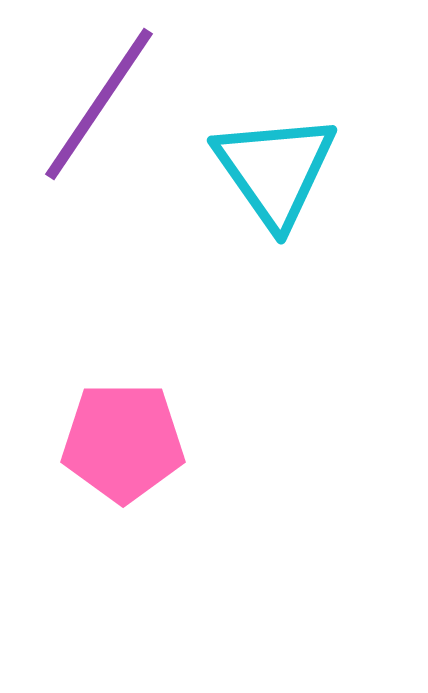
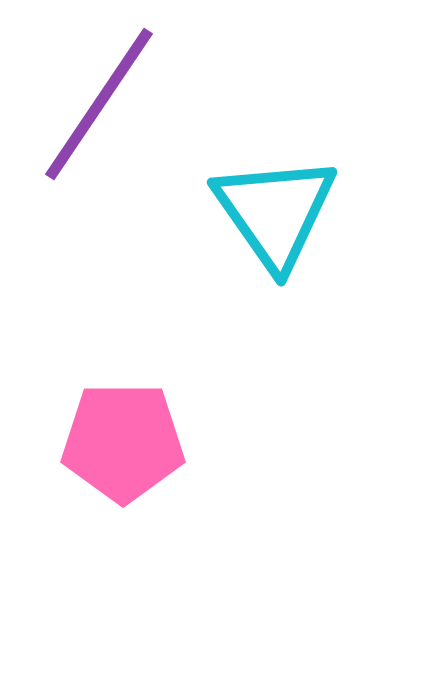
cyan triangle: moved 42 px down
